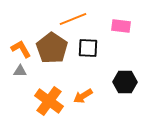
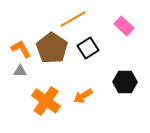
orange line: rotated 8 degrees counterclockwise
pink rectangle: moved 3 px right; rotated 36 degrees clockwise
black square: rotated 35 degrees counterclockwise
orange cross: moved 3 px left
